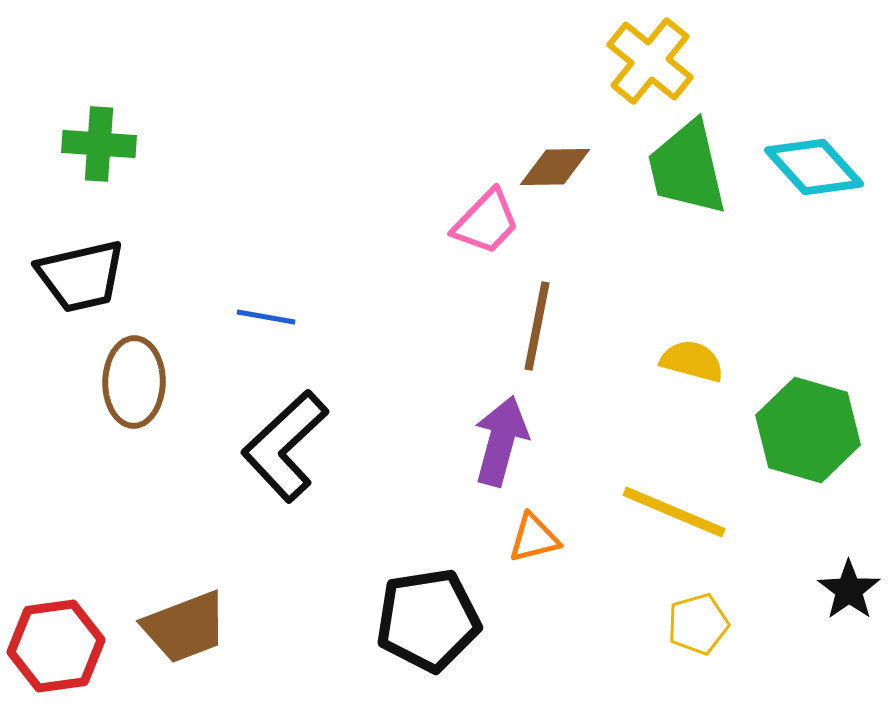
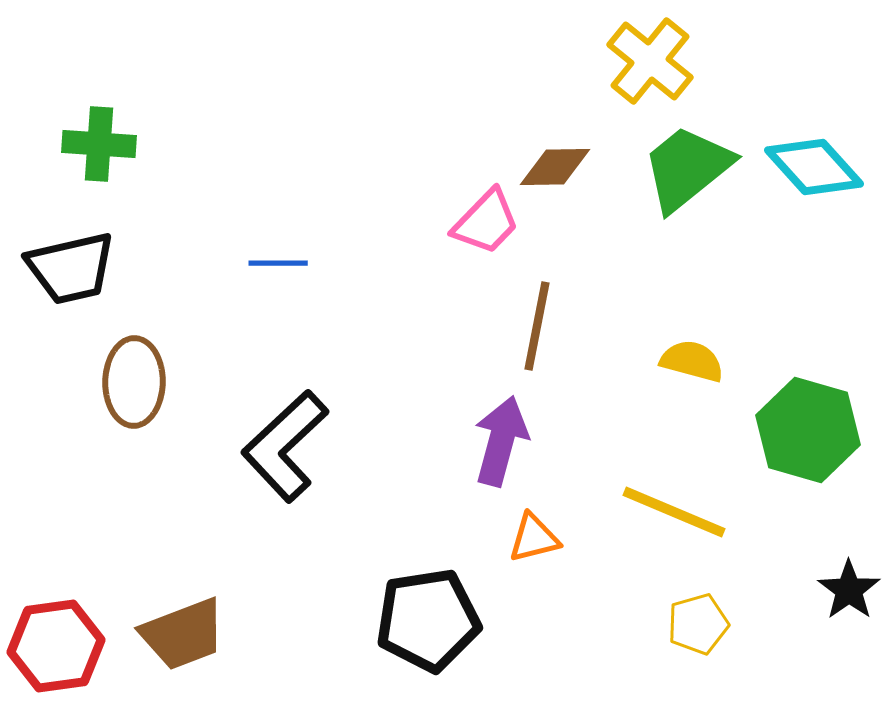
green trapezoid: rotated 64 degrees clockwise
black trapezoid: moved 10 px left, 8 px up
blue line: moved 12 px right, 54 px up; rotated 10 degrees counterclockwise
brown trapezoid: moved 2 px left, 7 px down
